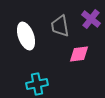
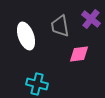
cyan cross: rotated 25 degrees clockwise
